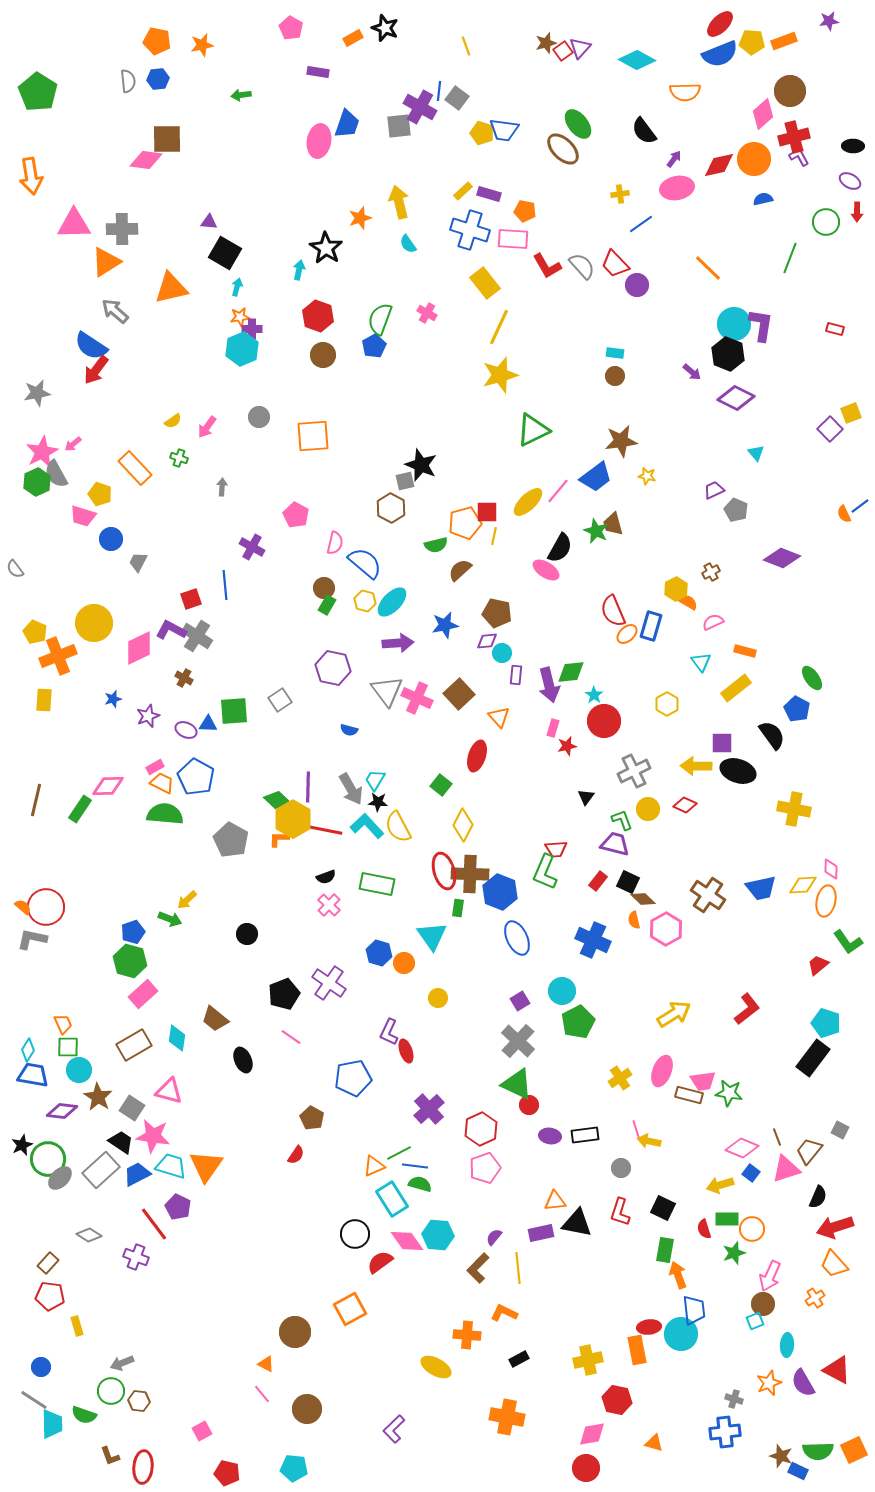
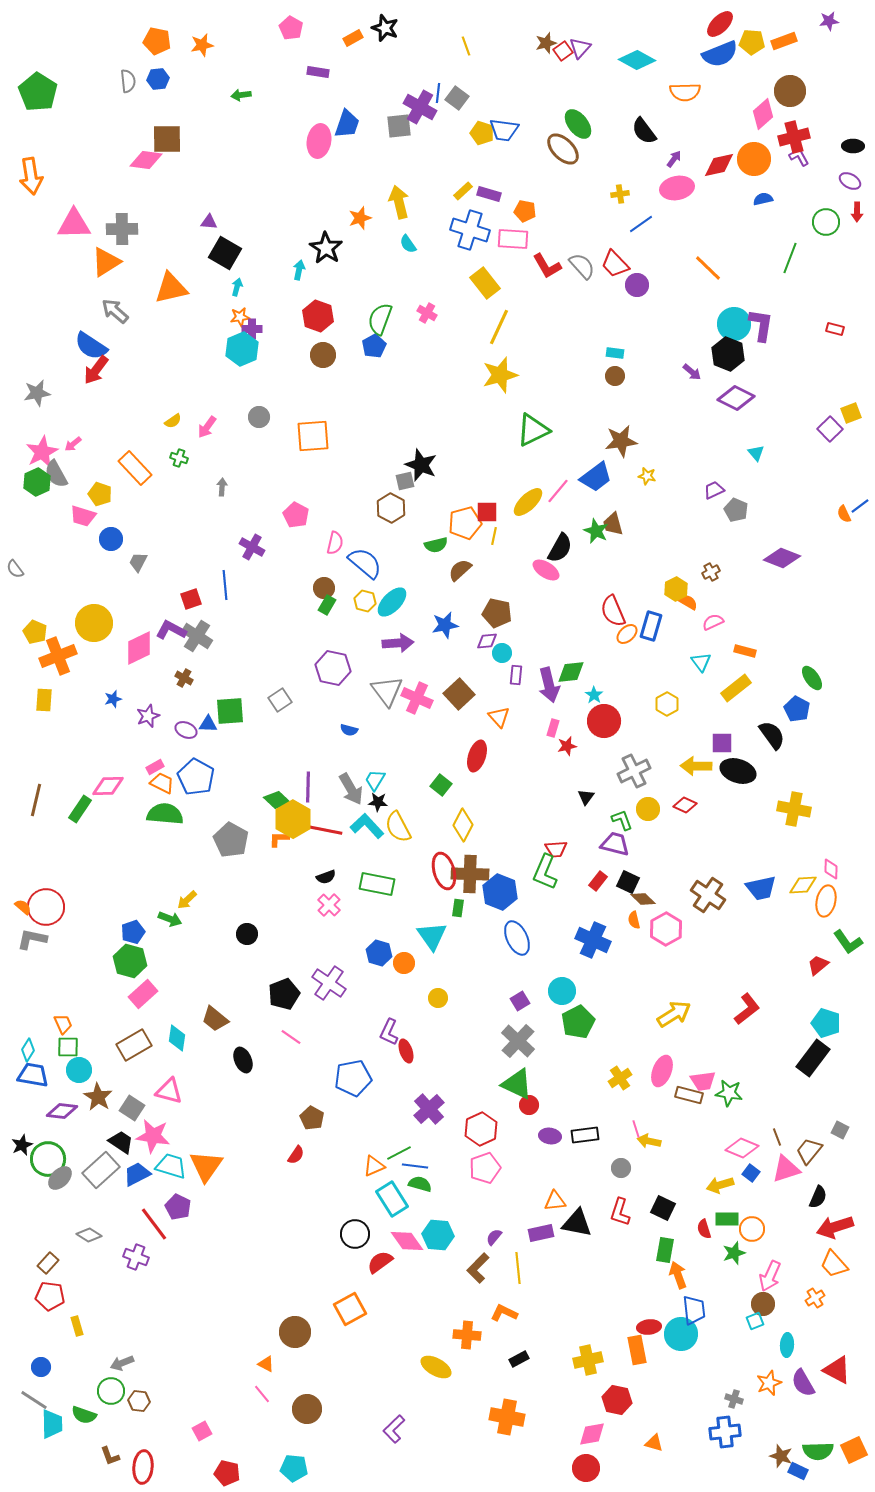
blue line at (439, 91): moved 1 px left, 2 px down
green square at (234, 711): moved 4 px left
